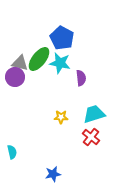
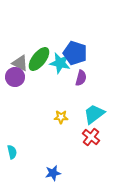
blue pentagon: moved 13 px right, 15 px down; rotated 10 degrees counterclockwise
gray triangle: rotated 12 degrees clockwise
purple semicircle: rotated 21 degrees clockwise
cyan trapezoid: rotated 20 degrees counterclockwise
blue star: moved 1 px up
